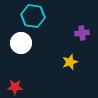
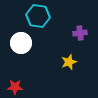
cyan hexagon: moved 5 px right
purple cross: moved 2 px left
yellow star: moved 1 px left
